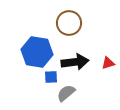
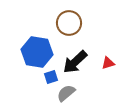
black arrow: rotated 144 degrees clockwise
blue square: rotated 16 degrees counterclockwise
